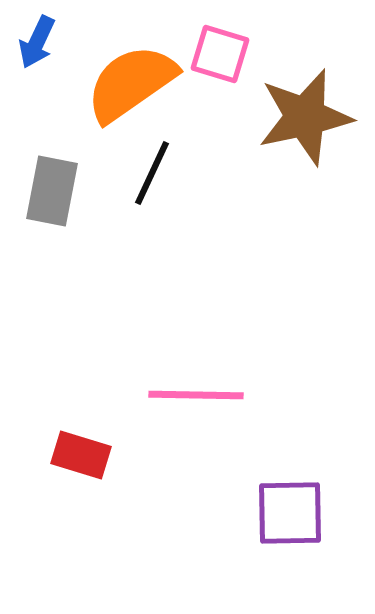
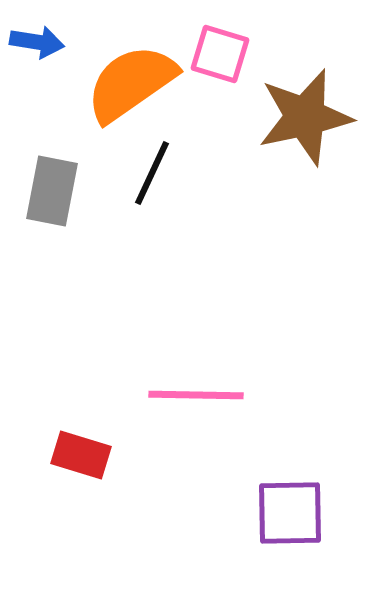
blue arrow: rotated 106 degrees counterclockwise
